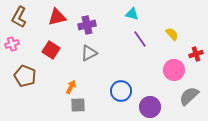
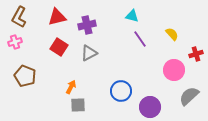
cyan triangle: moved 2 px down
pink cross: moved 3 px right, 2 px up
red square: moved 8 px right, 3 px up
